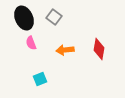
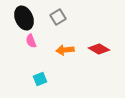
gray square: moved 4 px right; rotated 21 degrees clockwise
pink semicircle: moved 2 px up
red diamond: rotated 70 degrees counterclockwise
